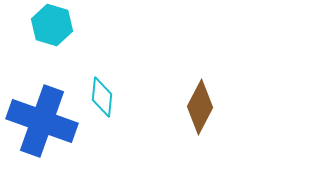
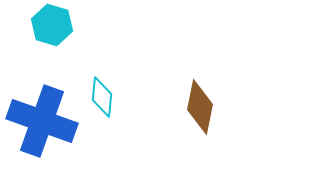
brown diamond: rotated 16 degrees counterclockwise
